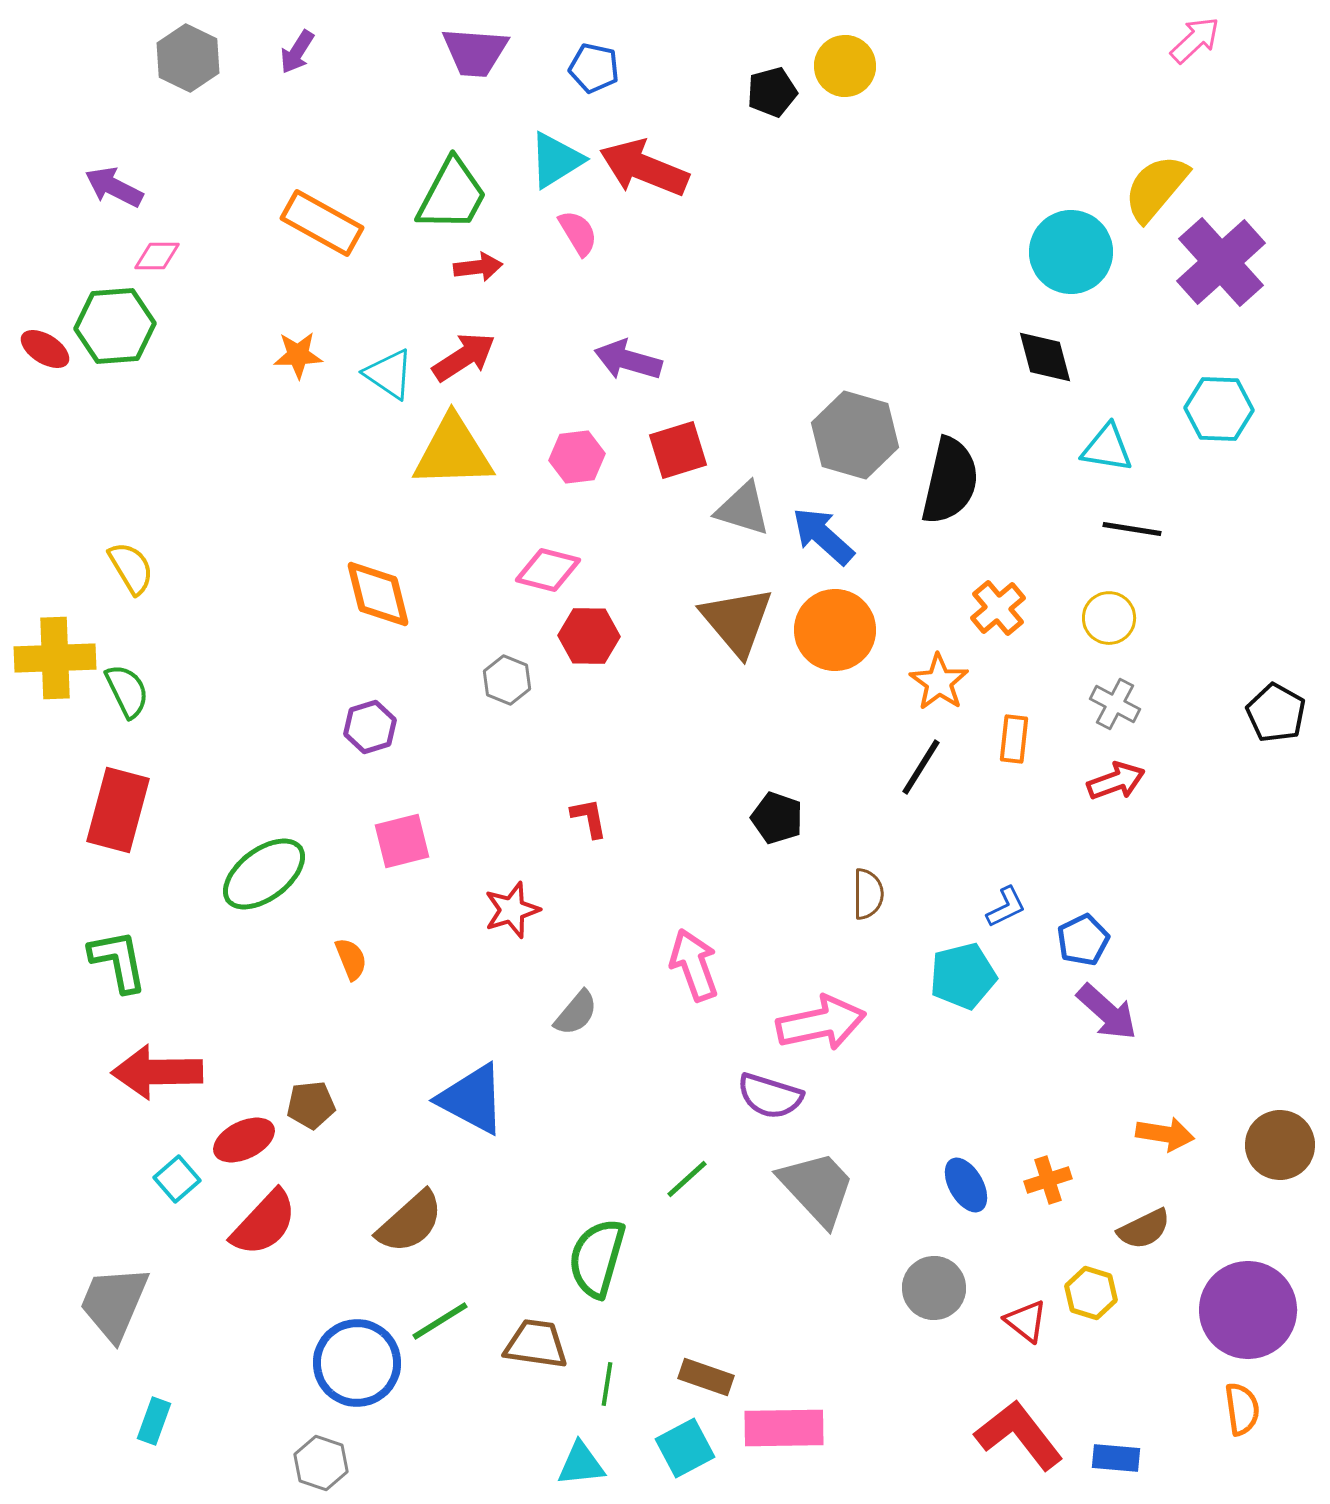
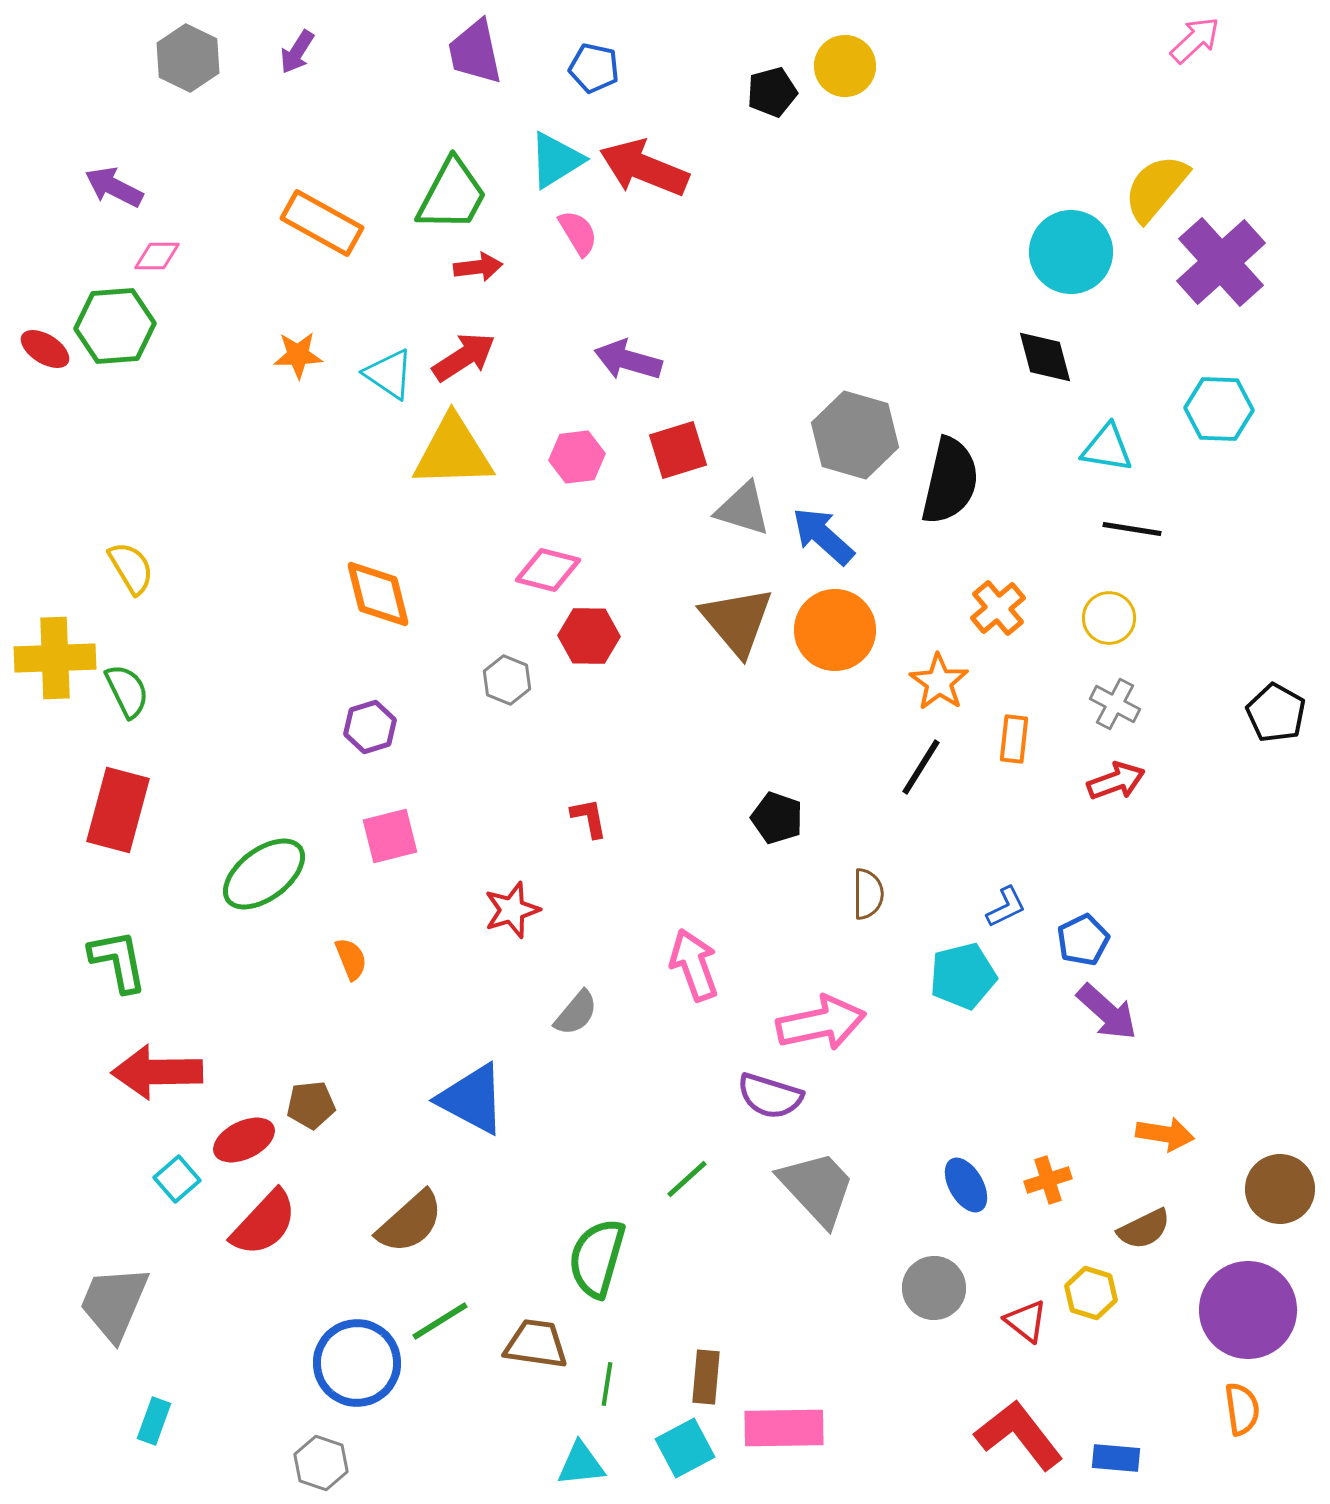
purple trapezoid at (475, 52): rotated 74 degrees clockwise
pink square at (402, 841): moved 12 px left, 5 px up
brown circle at (1280, 1145): moved 44 px down
brown rectangle at (706, 1377): rotated 76 degrees clockwise
